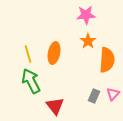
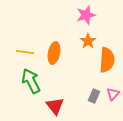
pink star: rotated 12 degrees counterclockwise
yellow line: moved 3 px left, 2 px up; rotated 66 degrees counterclockwise
